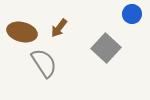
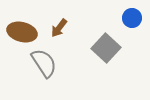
blue circle: moved 4 px down
